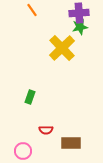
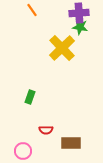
green star: rotated 21 degrees clockwise
